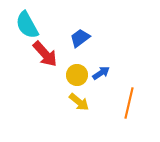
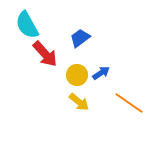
orange line: rotated 68 degrees counterclockwise
